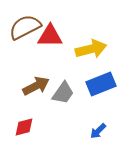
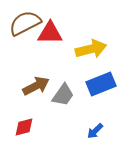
brown semicircle: moved 4 px up
red triangle: moved 3 px up
gray trapezoid: moved 2 px down
blue arrow: moved 3 px left
